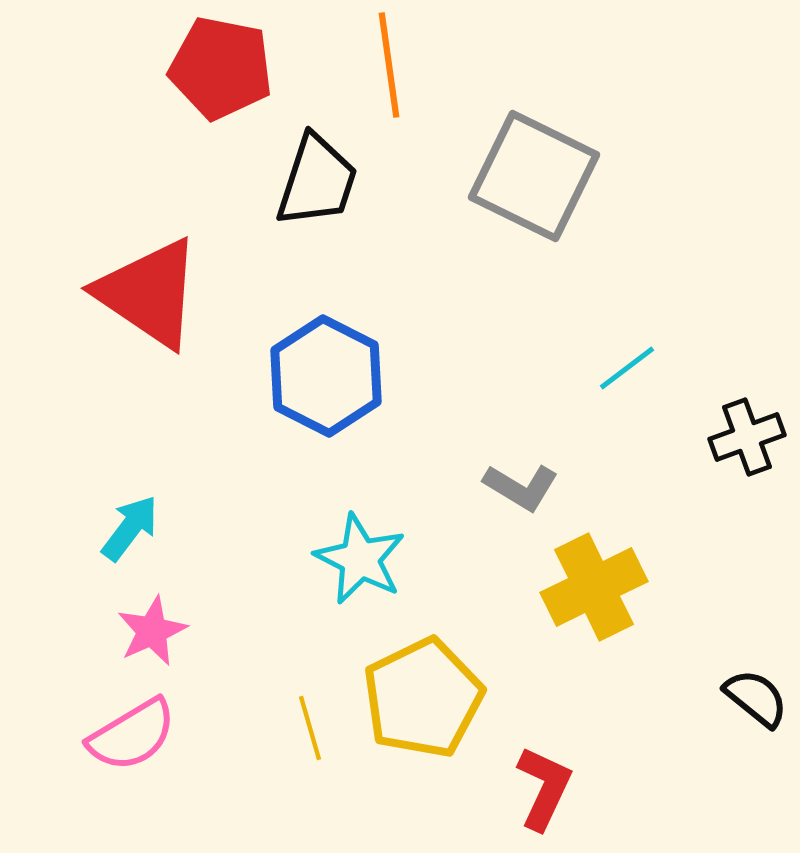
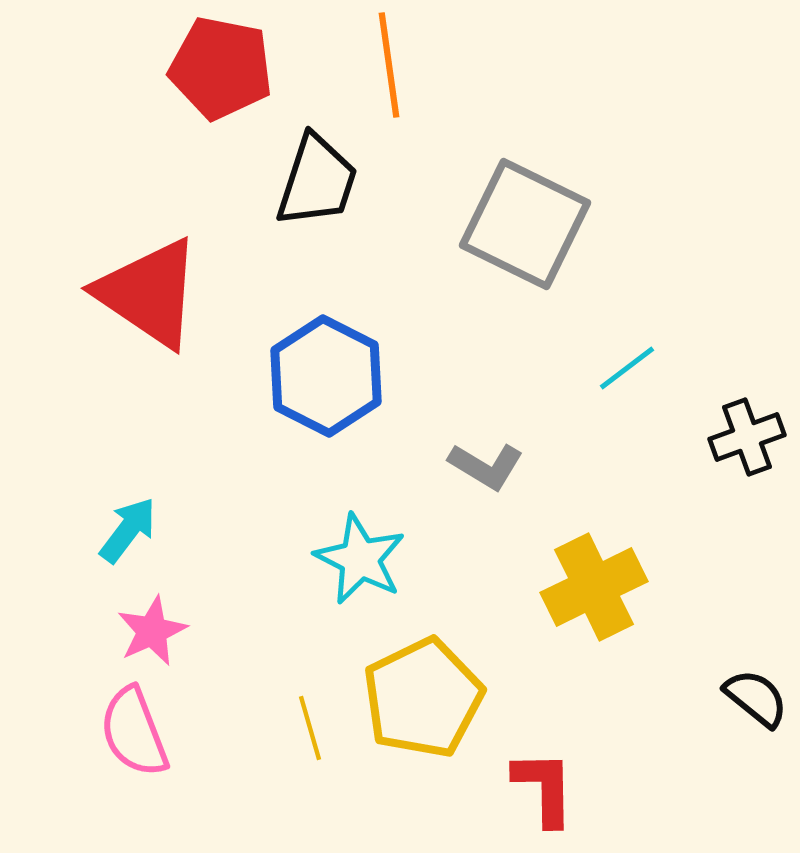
gray square: moved 9 px left, 48 px down
gray L-shape: moved 35 px left, 21 px up
cyan arrow: moved 2 px left, 2 px down
pink semicircle: moved 2 px right, 3 px up; rotated 100 degrees clockwise
red L-shape: rotated 26 degrees counterclockwise
